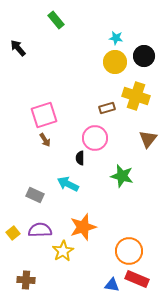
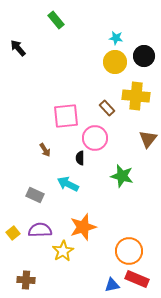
yellow cross: rotated 12 degrees counterclockwise
brown rectangle: rotated 63 degrees clockwise
pink square: moved 22 px right, 1 px down; rotated 12 degrees clockwise
brown arrow: moved 10 px down
blue triangle: rotated 21 degrees counterclockwise
